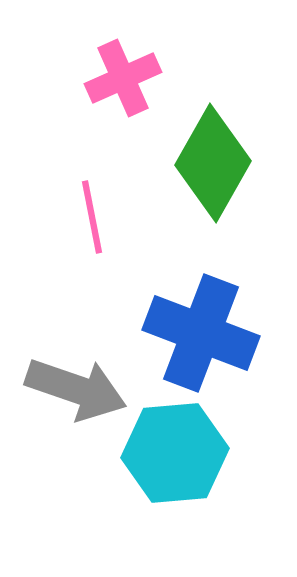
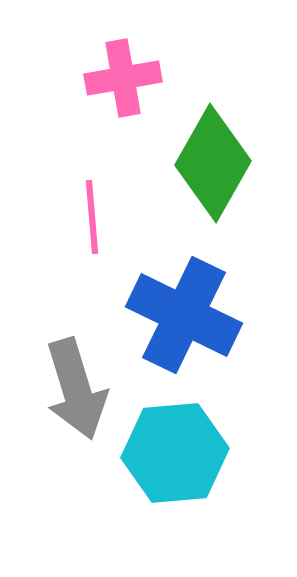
pink cross: rotated 14 degrees clockwise
pink line: rotated 6 degrees clockwise
blue cross: moved 17 px left, 18 px up; rotated 5 degrees clockwise
gray arrow: rotated 54 degrees clockwise
